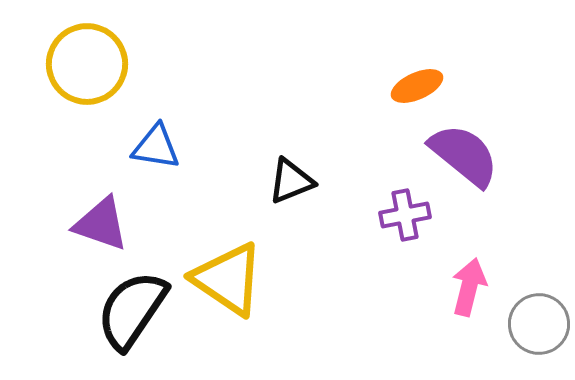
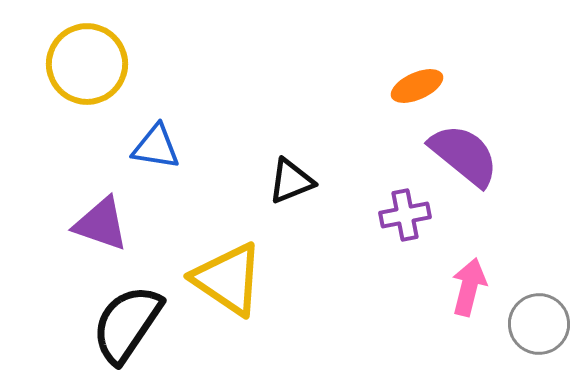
black semicircle: moved 5 px left, 14 px down
